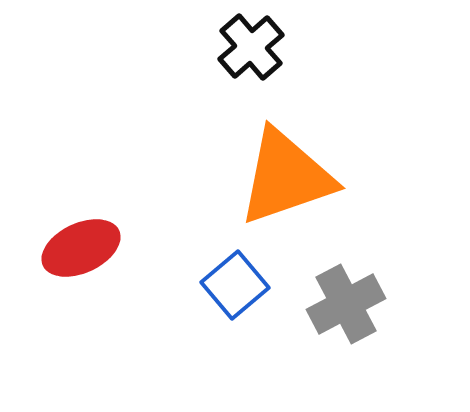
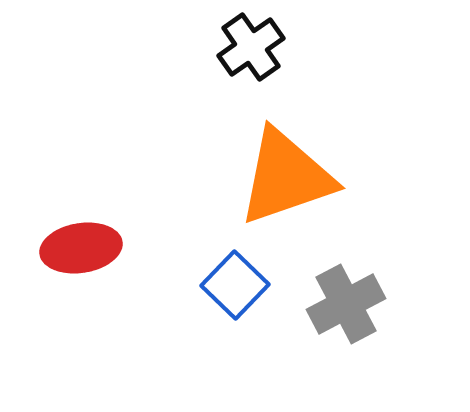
black cross: rotated 6 degrees clockwise
red ellipse: rotated 16 degrees clockwise
blue square: rotated 6 degrees counterclockwise
